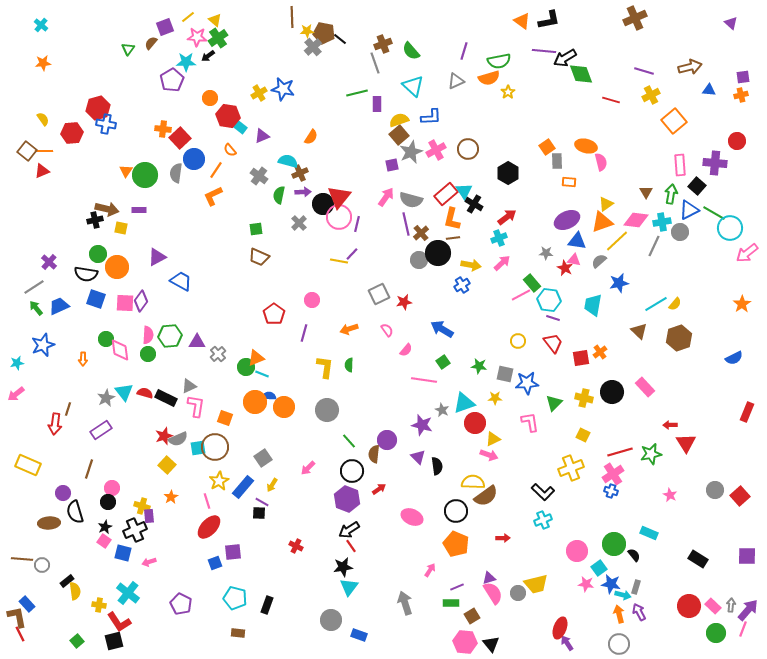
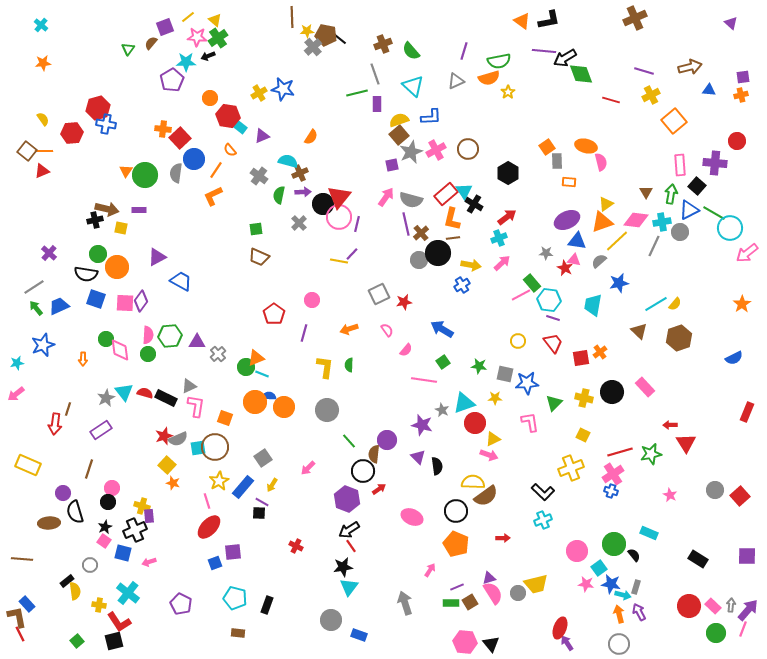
brown pentagon at (324, 33): moved 2 px right, 2 px down
black arrow at (208, 56): rotated 16 degrees clockwise
gray line at (375, 63): moved 11 px down
purple cross at (49, 262): moved 9 px up
black circle at (352, 471): moved 11 px right
orange star at (171, 497): moved 2 px right, 14 px up; rotated 24 degrees counterclockwise
gray circle at (42, 565): moved 48 px right
brown square at (472, 616): moved 2 px left, 14 px up
